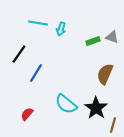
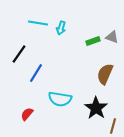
cyan arrow: moved 1 px up
cyan semicircle: moved 6 px left, 5 px up; rotated 30 degrees counterclockwise
brown line: moved 1 px down
